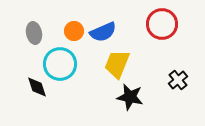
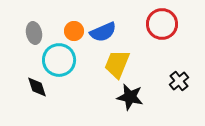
cyan circle: moved 1 px left, 4 px up
black cross: moved 1 px right, 1 px down
